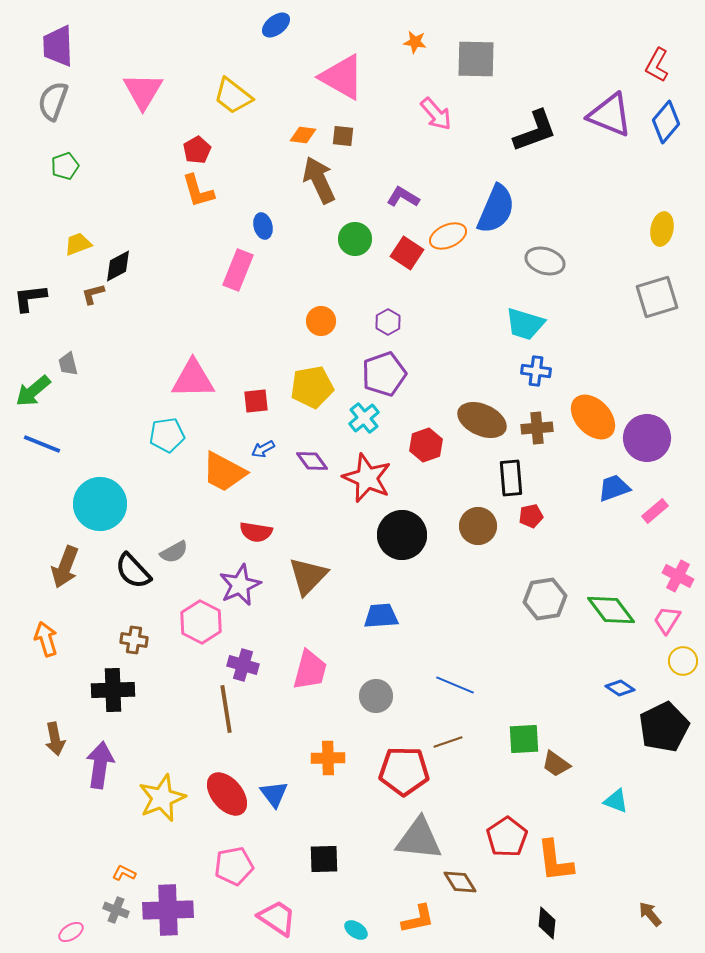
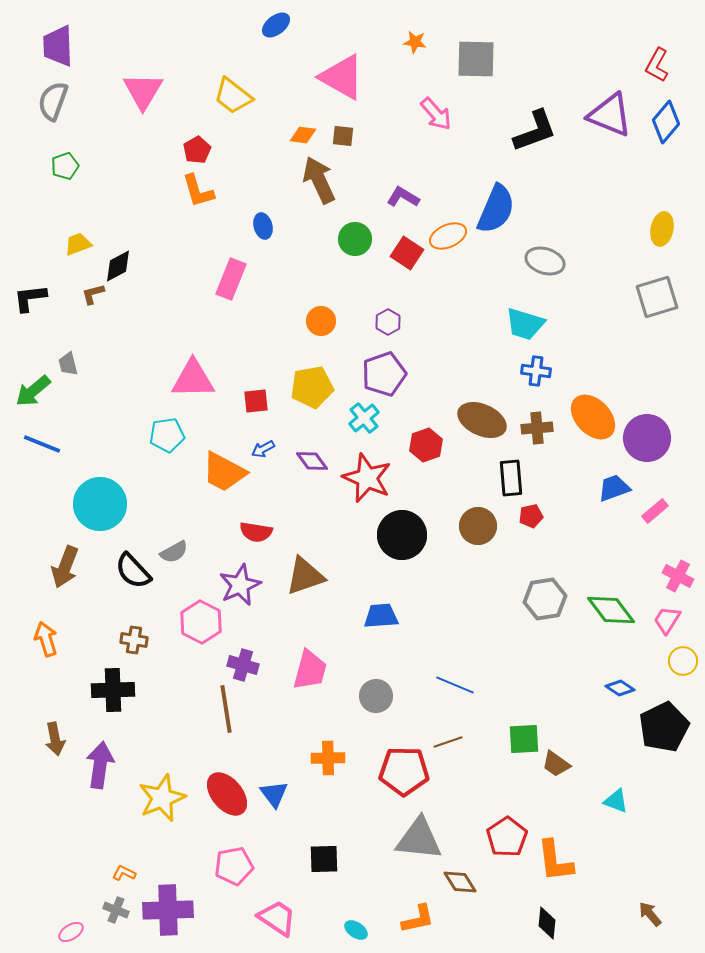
pink rectangle at (238, 270): moved 7 px left, 9 px down
brown triangle at (308, 576): moved 3 px left; rotated 27 degrees clockwise
